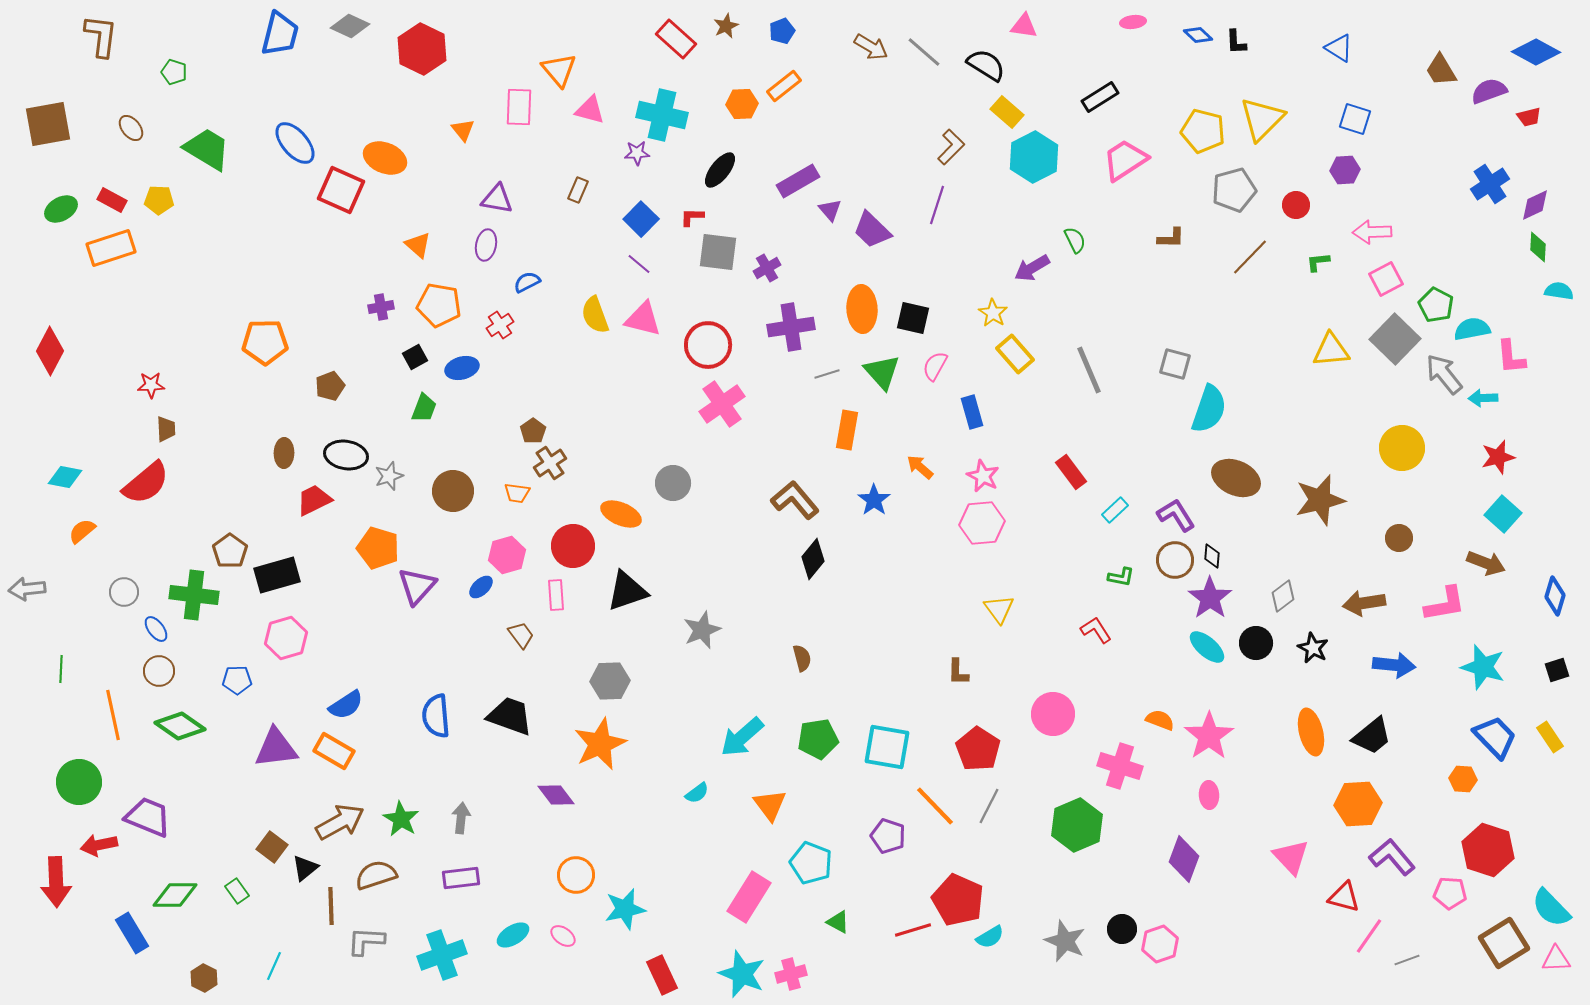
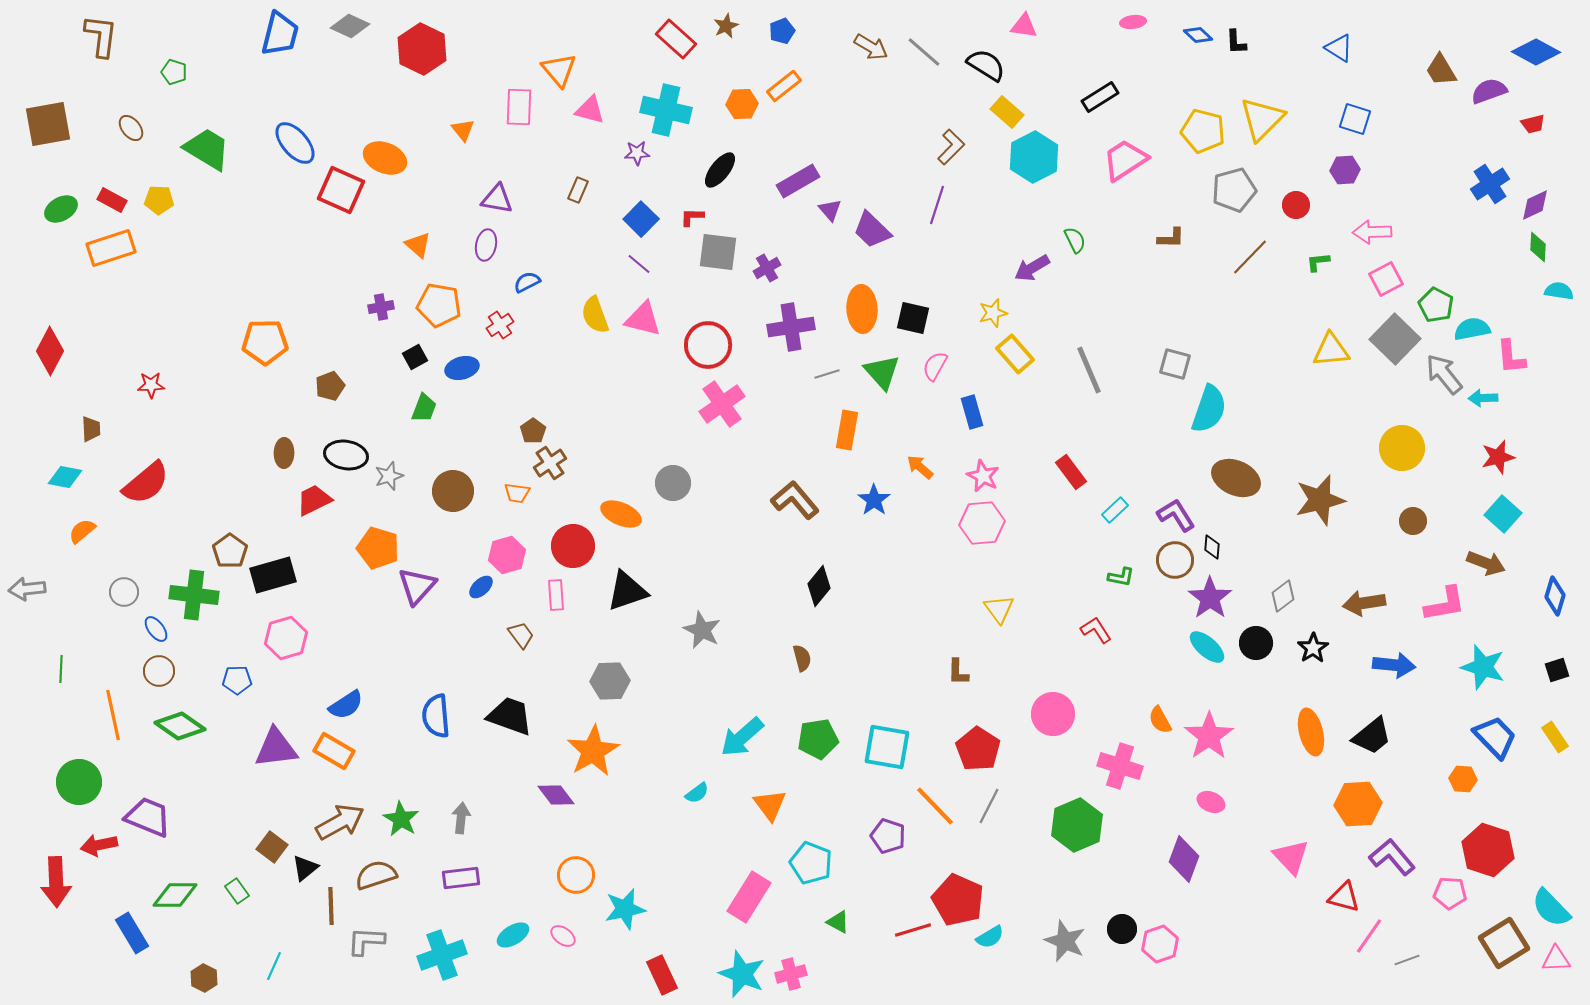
cyan cross at (662, 115): moved 4 px right, 5 px up
red trapezoid at (1529, 117): moved 4 px right, 7 px down
yellow star at (993, 313): rotated 24 degrees clockwise
brown trapezoid at (166, 429): moved 75 px left
brown circle at (1399, 538): moved 14 px right, 17 px up
black diamond at (1212, 556): moved 9 px up
black diamond at (813, 559): moved 6 px right, 27 px down
black rectangle at (277, 575): moved 4 px left
gray star at (702, 630): rotated 24 degrees counterclockwise
black star at (1313, 648): rotated 12 degrees clockwise
orange semicircle at (1160, 720): rotated 140 degrees counterclockwise
yellow rectangle at (1550, 737): moved 5 px right
orange star at (600, 744): moved 7 px left, 7 px down; rotated 6 degrees counterclockwise
pink ellipse at (1209, 795): moved 2 px right, 7 px down; rotated 64 degrees counterclockwise
